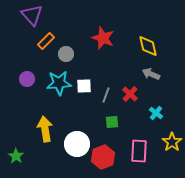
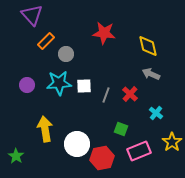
red star: moved 1 px right, 5 px up; rotated 15 degrees counterclockwise
purple circle: moved 6 px down
green square: moved 9 px right, 7 px down; rotated 24 degrees clockwise
pink rectangle: rotated 65 degrees clockwise
red hexagon: moved 1 px left, 1 px down; rotated 10 degrees clockwise
